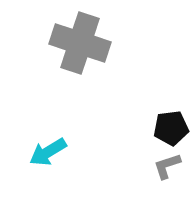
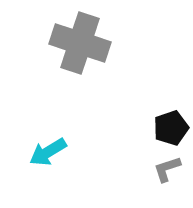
black pentagon: rotated 12 degrees counterclockwise
gray L-shape: moved 3 px down
